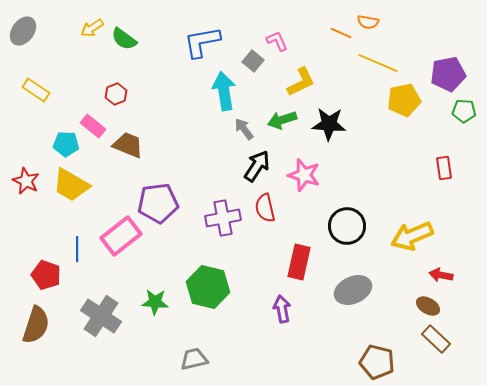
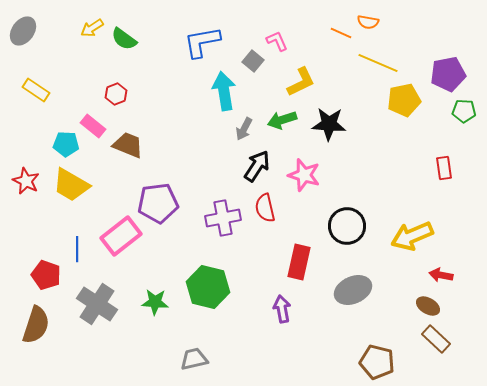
gray arrow at (244, 129): rotated 115 degrees counterclockwise
gray cross at (101, 316): moved 4 px left, 12 px up
